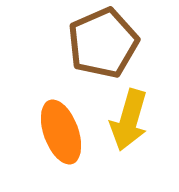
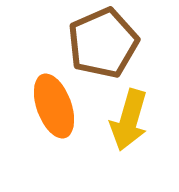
orange ellipse: moved 7 px left, 26 px up
